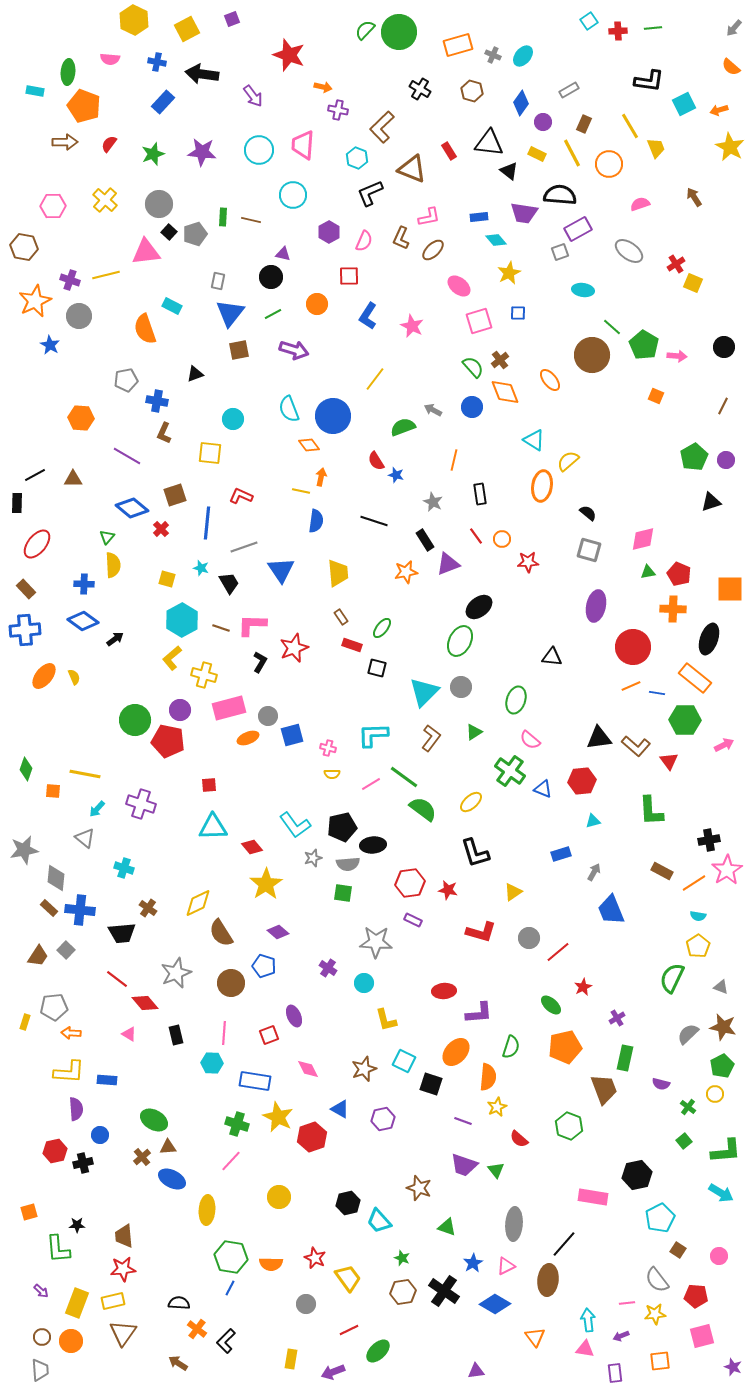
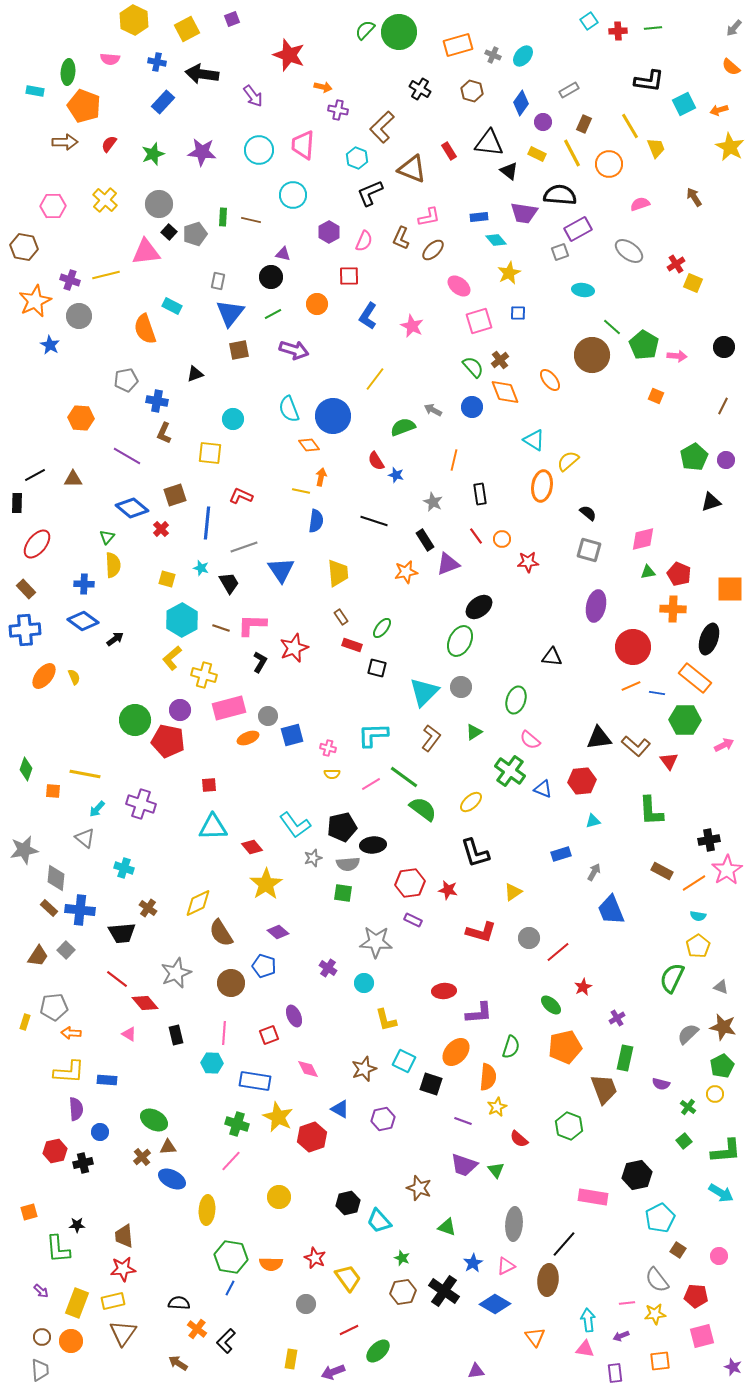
blue circle at (100, 1135): moved 3 px up
